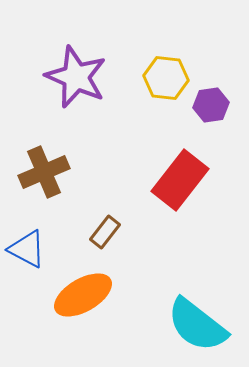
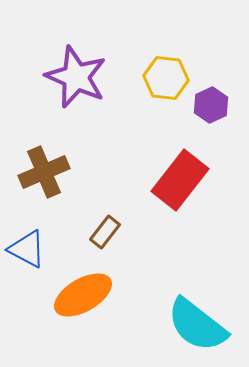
purple hexagon: rotated 16 degrees counterclockwise
